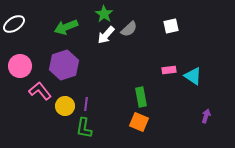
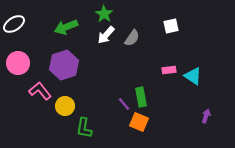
gray semicircle: moved 3 px right, 9 px down; rotated 12 degrees counterclockwise
pink circle: moved 2 px left, 3 px up
purple line: moved 38 px right; rotated 48 degrees counterclockwise
